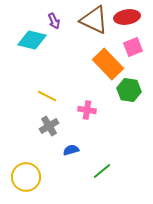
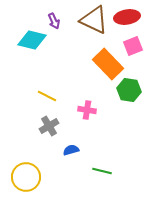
pink square: moved 1 px up
green line: rotated 54 degrees clockwise
